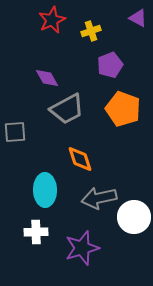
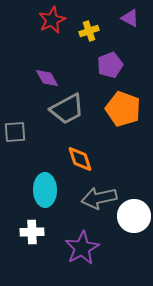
purple triangle: moved 8 px left
yellow cross: moved 2 px left
white circle: moved 1 px up
white cross: moved 4 px left
purple star: rotated 12 degrees counterclockwise
